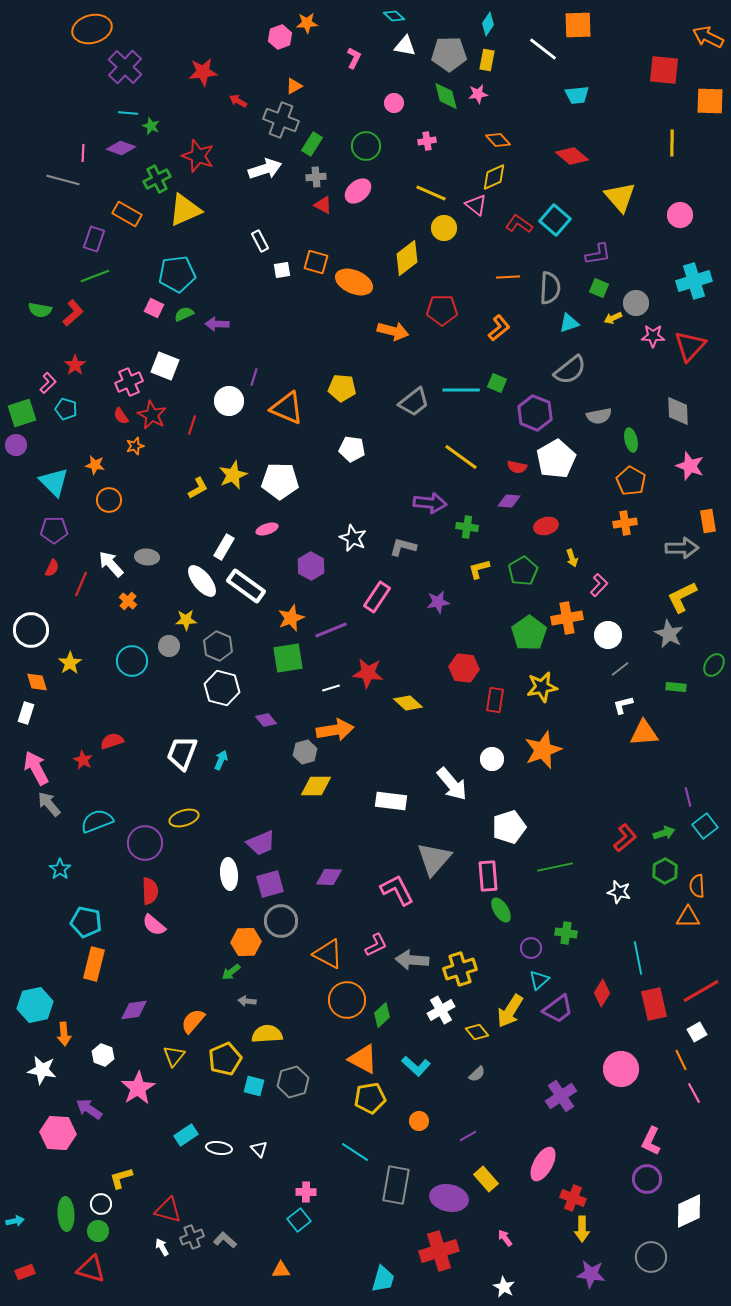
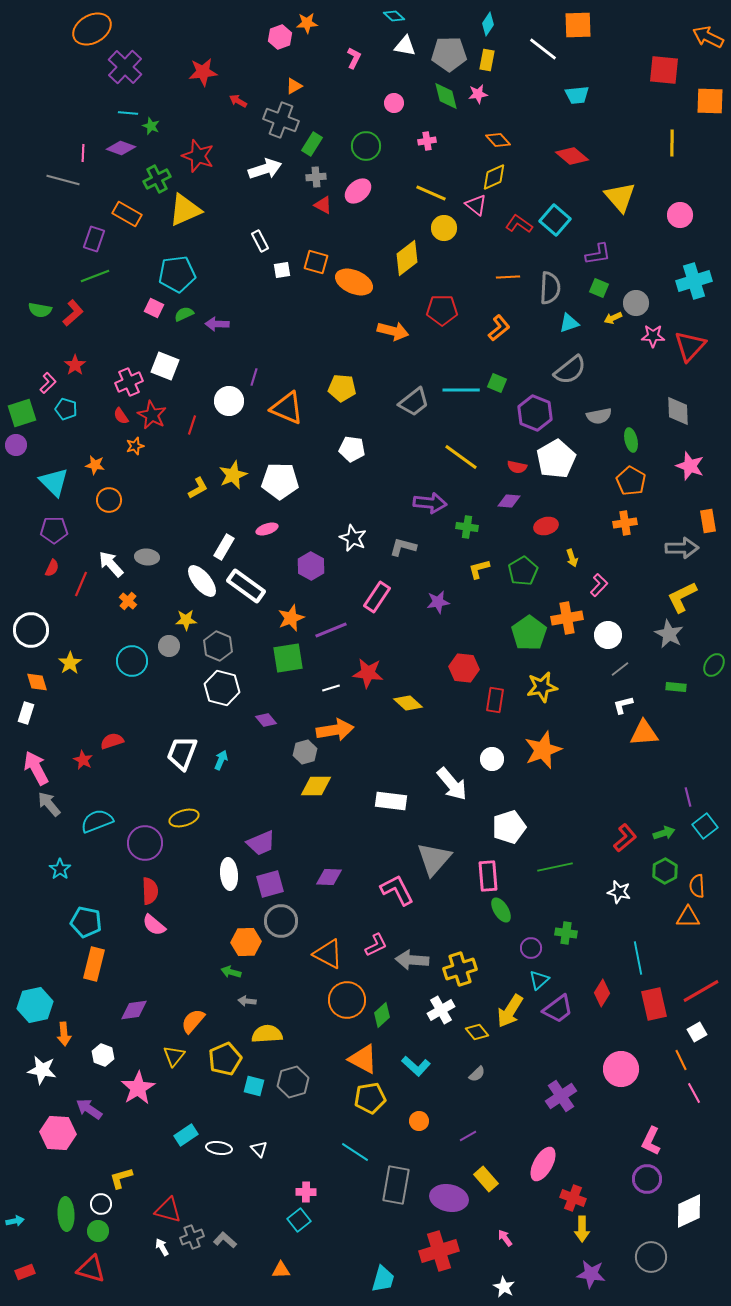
orange ellipse at (92, 29): rotated 15 degrees counterclockwise
green arrow at (231, 972): rotated 54 degrees clockwise
